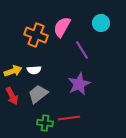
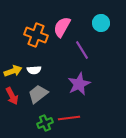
green cross: rotated 28 degrees counterclockwise
